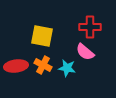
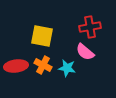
red cross: rotated 10 degrees counterclockwise
